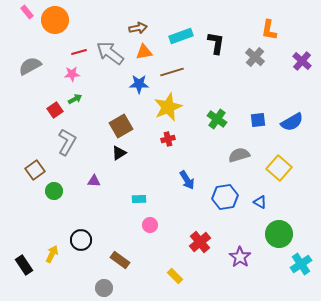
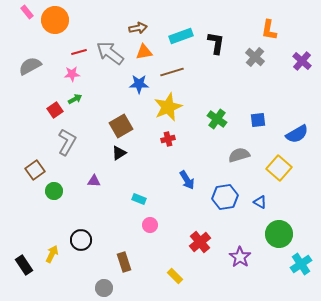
blue semicircle at (292, 122): moved 5 px right, 12 px down
cyan rectangle at (139, 199): rotated 24 degrees clockwise
brown rectangle at (120, 260): moved 4 px right, 2 px down; rotated 36 degrees clockwise
